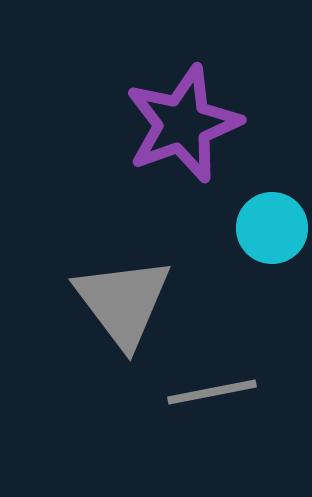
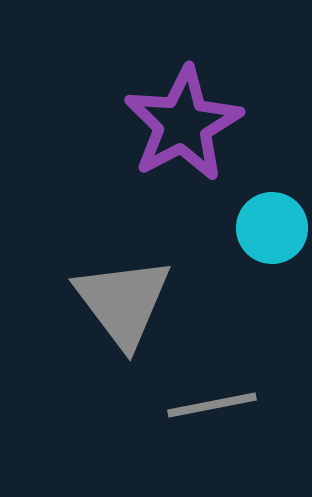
purple star: rotated 8 degrees counterclockwise
gray line: moved 13 px down
